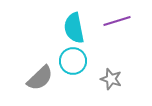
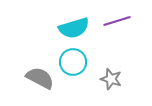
cyan semicircle: rotated 96 degrees counterclockwise
cyan circle: moved 1 px down
gray semicircle: rotated 108 degrees counterclockwise
